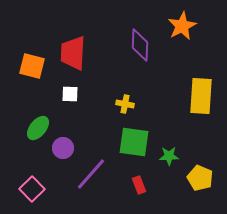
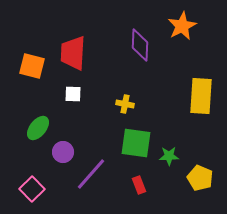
white square: moved 3 px right
green square: moved 2 px right, 1 px down
purple circle: moved 4 px down
